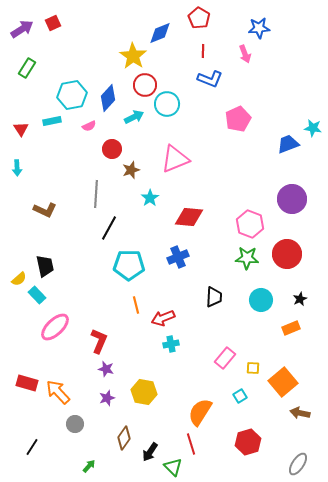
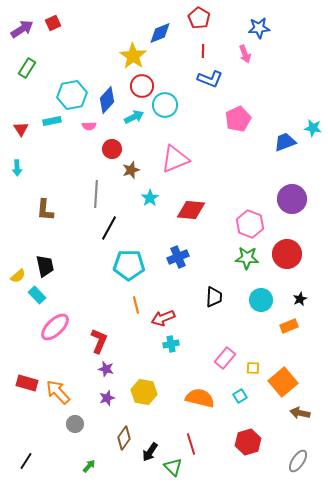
red circle at (145, 85): moved 3 px left, 1 px down
blue diamond at (108, 98): moved 1 px left, 2 px down
cyan circle at (167, 104): moved 2 px left, 1 px down
pink semicircle at (89, 126): rotated 24 degrees clockwise
blue trapezoid at (288, 144): moved 3 px left, 2 px up
brown L-shape at (45, 210): rotated 70 degrees clockwise
red diamond at (189, 217): moved 2 px right, 7 px up
yellow semicircle at (19, 279): moved 1 px left, 3 px up
orange rectangle at (291, 328): moved 2 px left, 2 px up
orange semicircle at (200, 412): moved 14 px up; rotated 72 degrees clockwise
black line at (32, 447): moved 6 px left, 14 px down
gray ellipse at (298, 464): moved 3 px up
